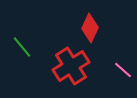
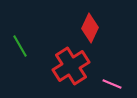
green line: moved 2 px left, 1 px up; rotated 10 degrees clockwise
pink line: moved 11 px left, 14 px down; rotated 18 degrees counterclockwise
